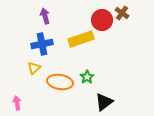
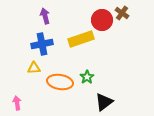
yellow triangle: rotated 40 degrees clockwise
